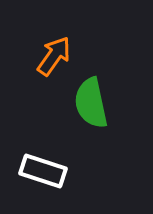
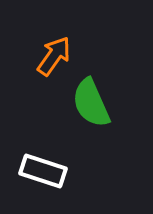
green semicircle: rotated 12 degrees counterclockwise
